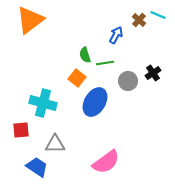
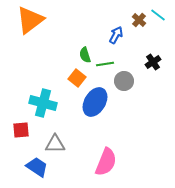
cyan line: rotated 14 degrees clockwise
green line: moved 1 px down
black cross: moved 11 px up
gray circle: moved 4 px left
pink semicircle: rotated 32 degrees counterclockwise
